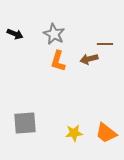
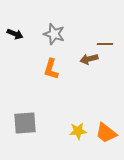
gray star: rotated 10 degrees counterclockwise
orange L-shape: moved 7 px left, 8 px down
yellow star: moved 4 px right, 2 px up
